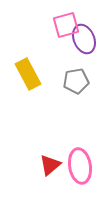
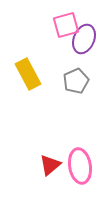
purple ellipse: rotated 44 degrees clockwise
gray pentagon: rotated 15 degrees counterclockwise
